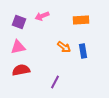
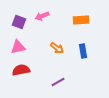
orange arrow: moved 7 px left, 1 px down
purple line: moved 3 px right; rotated 32 degrees clockwise
